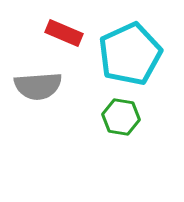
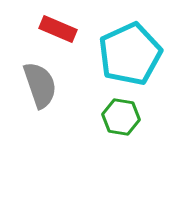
red rectangle: moved 6 px left, 4 px up
gray semicircle: moved 2 px right, 1 px up; rotated 105 degrees counterclockwise
